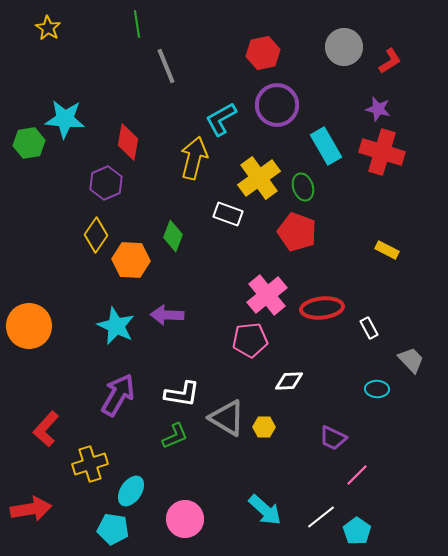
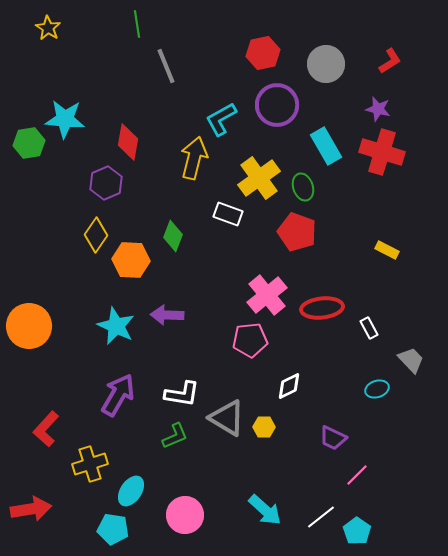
gray circle at (344, 47): moved 18 px left, 17 px down
white diamond at (289, 381): moved 5 px down; rotated 24 degrees counterclockwise
cyan ellipse at (377, 389): rotated 20 degrees counterclockwise
pink circle at (185, 519): moved 4 px up
